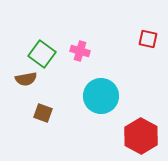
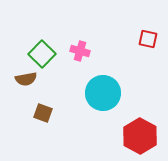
green square: rotated 8 degrees clockwise
cyan circle: moved 2 px right, 3 px up
red hexagon: moved 1 px left
